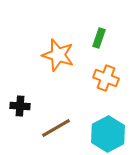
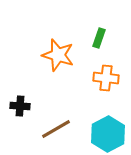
orange cross: rotated 15 degrees counterclockwise
brown line: moved 1 px down
